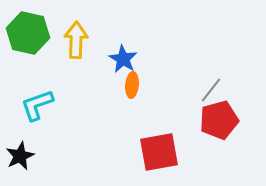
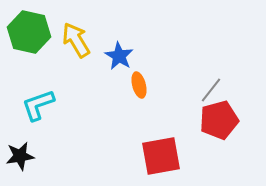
green hexagon: moved 1 px right, 1 px up
yellow arrow: rotated 33 degrees counterclockwise
blue star: moved 4 px left, 3 px up
orange ellipse: moved 7 px right; rotated 20 degrees counterclockwise
cyan L-shape: moved 1 px right
red square: moved 2 px right, 4 px down
black star: rotated 16 degrees clockwise
